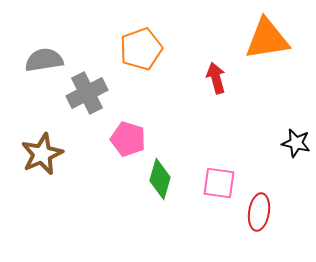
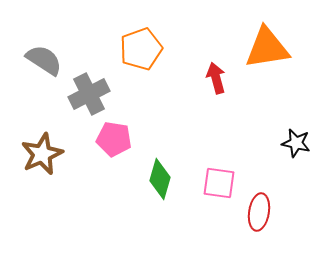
orange triangle: moved 9 px down
gray semicircle: rotated 42 degrees clockwise
gray cross: moved 2 px right, 1 px down
pink pentagon: moved 14 px left; rotated 8 degrees counterclockwise
